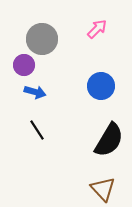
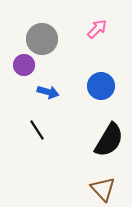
blue arrow: moved 13 px right
